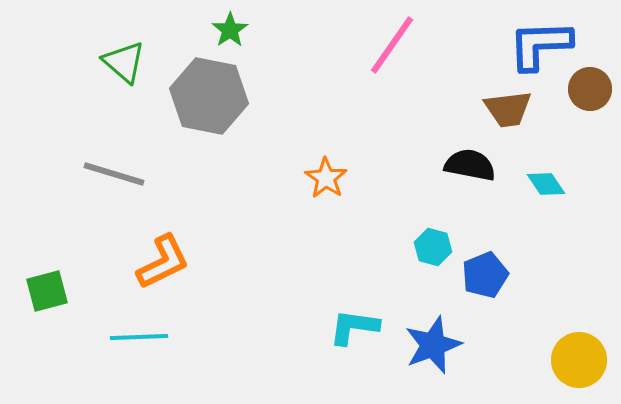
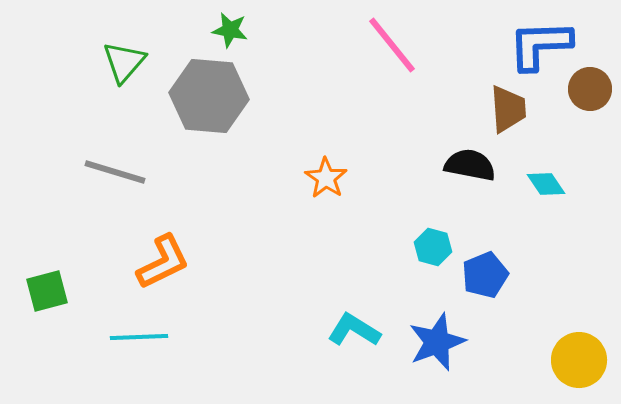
green star: rotated 27 degrees counterclockwise
pink line: rotated 74 degrees counterclockwise
green triangle: rotated 30 degrees clockwise
gray hexagon: rotated 6 degrees counterclockwise
brown trapezoid: rotated 87 degrees counterclockwise
gray line: moved 1 px right, 2 px up
cyan L-shape: moved 3 px down; rotated 24 degrees clockwise
blue star: moved 4 px right, 3 px up
